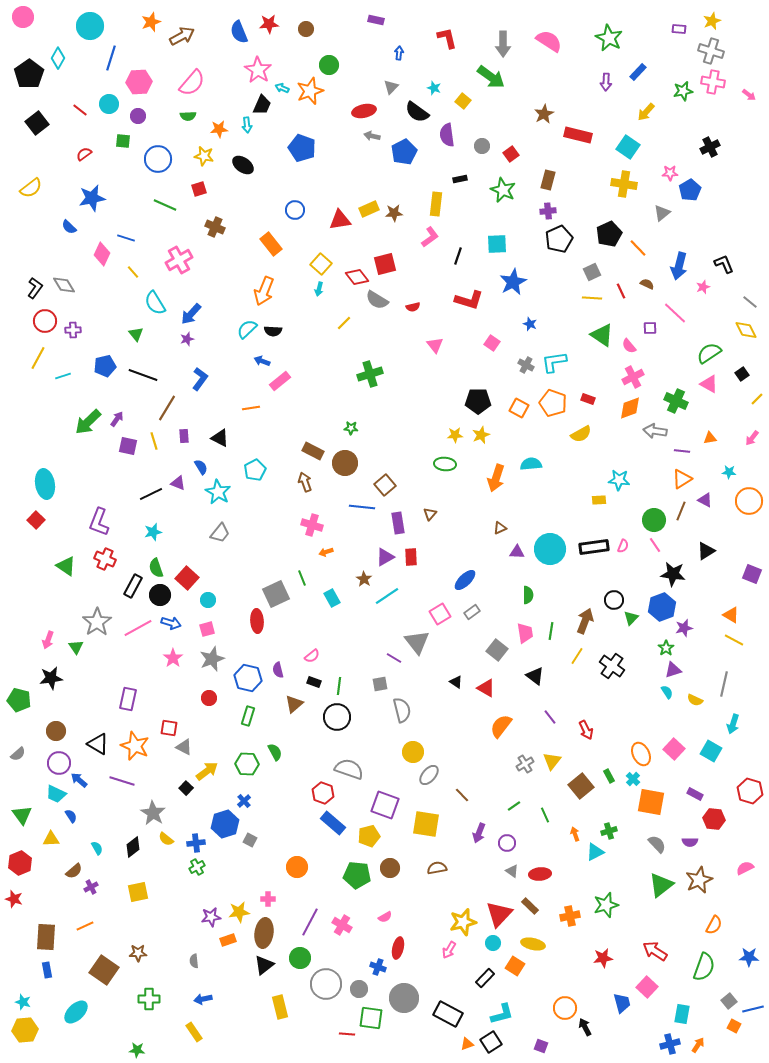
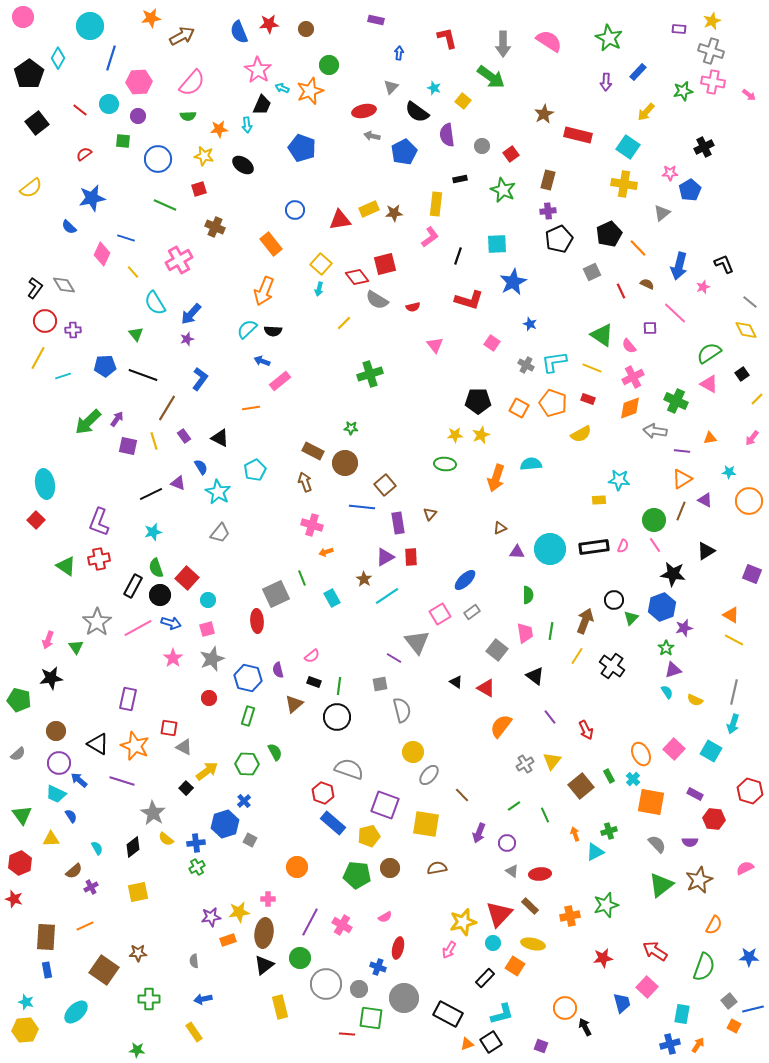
orange star at (151, 22): moved 4 px up; rotated 12 degrees clockwise
black cross at (710, 147): moved 6 px left
yellow line at (592, 298): moved 70 px down; rotated 18 degrees clockwise
blue pentagon at (105, 366): rotated 10 degrees clockwise
purple rectangle at (184, 436): rotated 32 degrees counterclockwise
red cross at (105, 559): moved 6 px left; rotated 35 degrees counterclockwise
gray line at (724, 684): moved 10 px right, 8 px down
cyan star at (23, 1002): moved 3 px right
